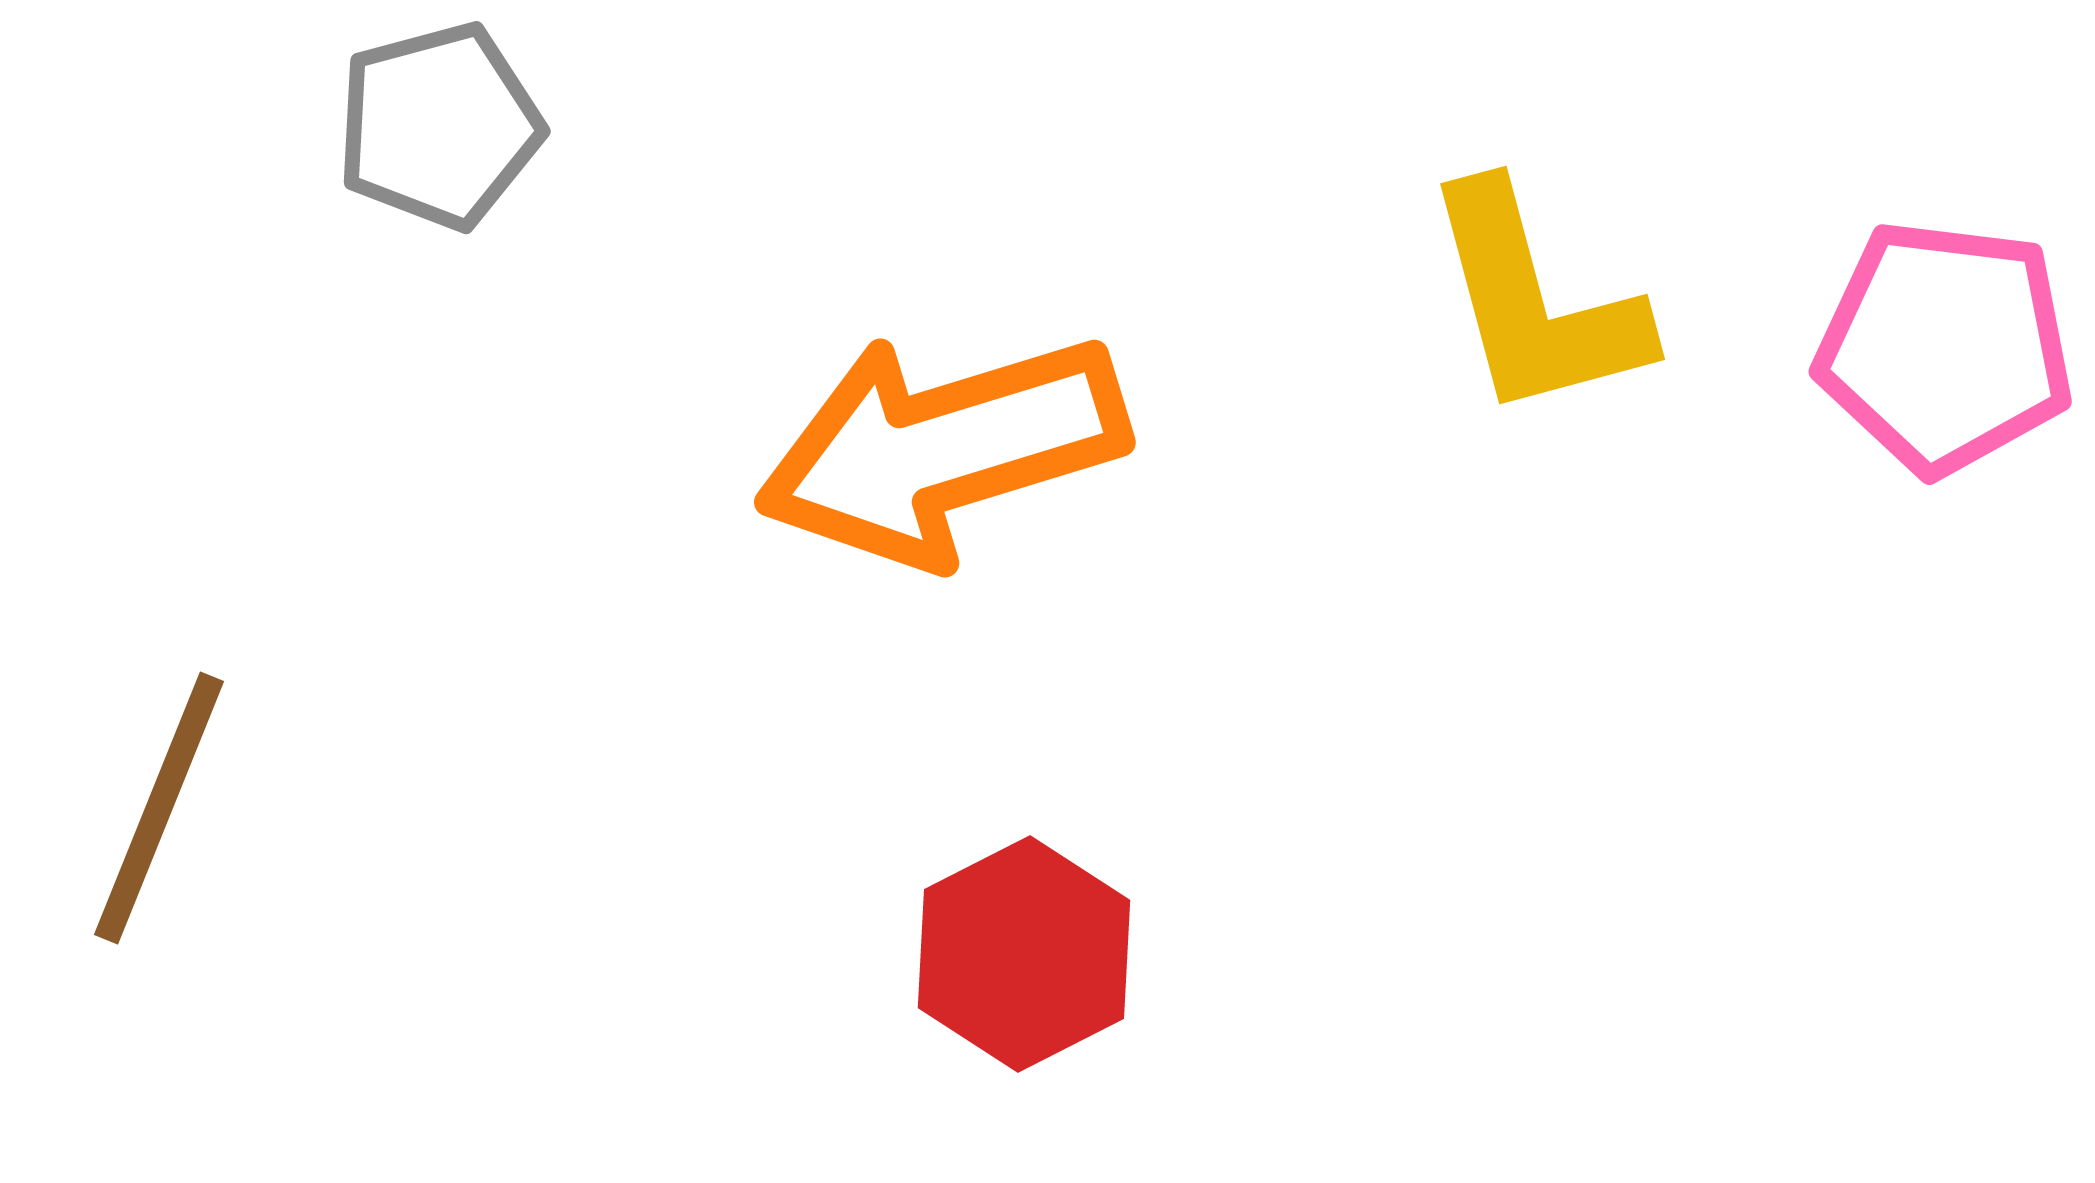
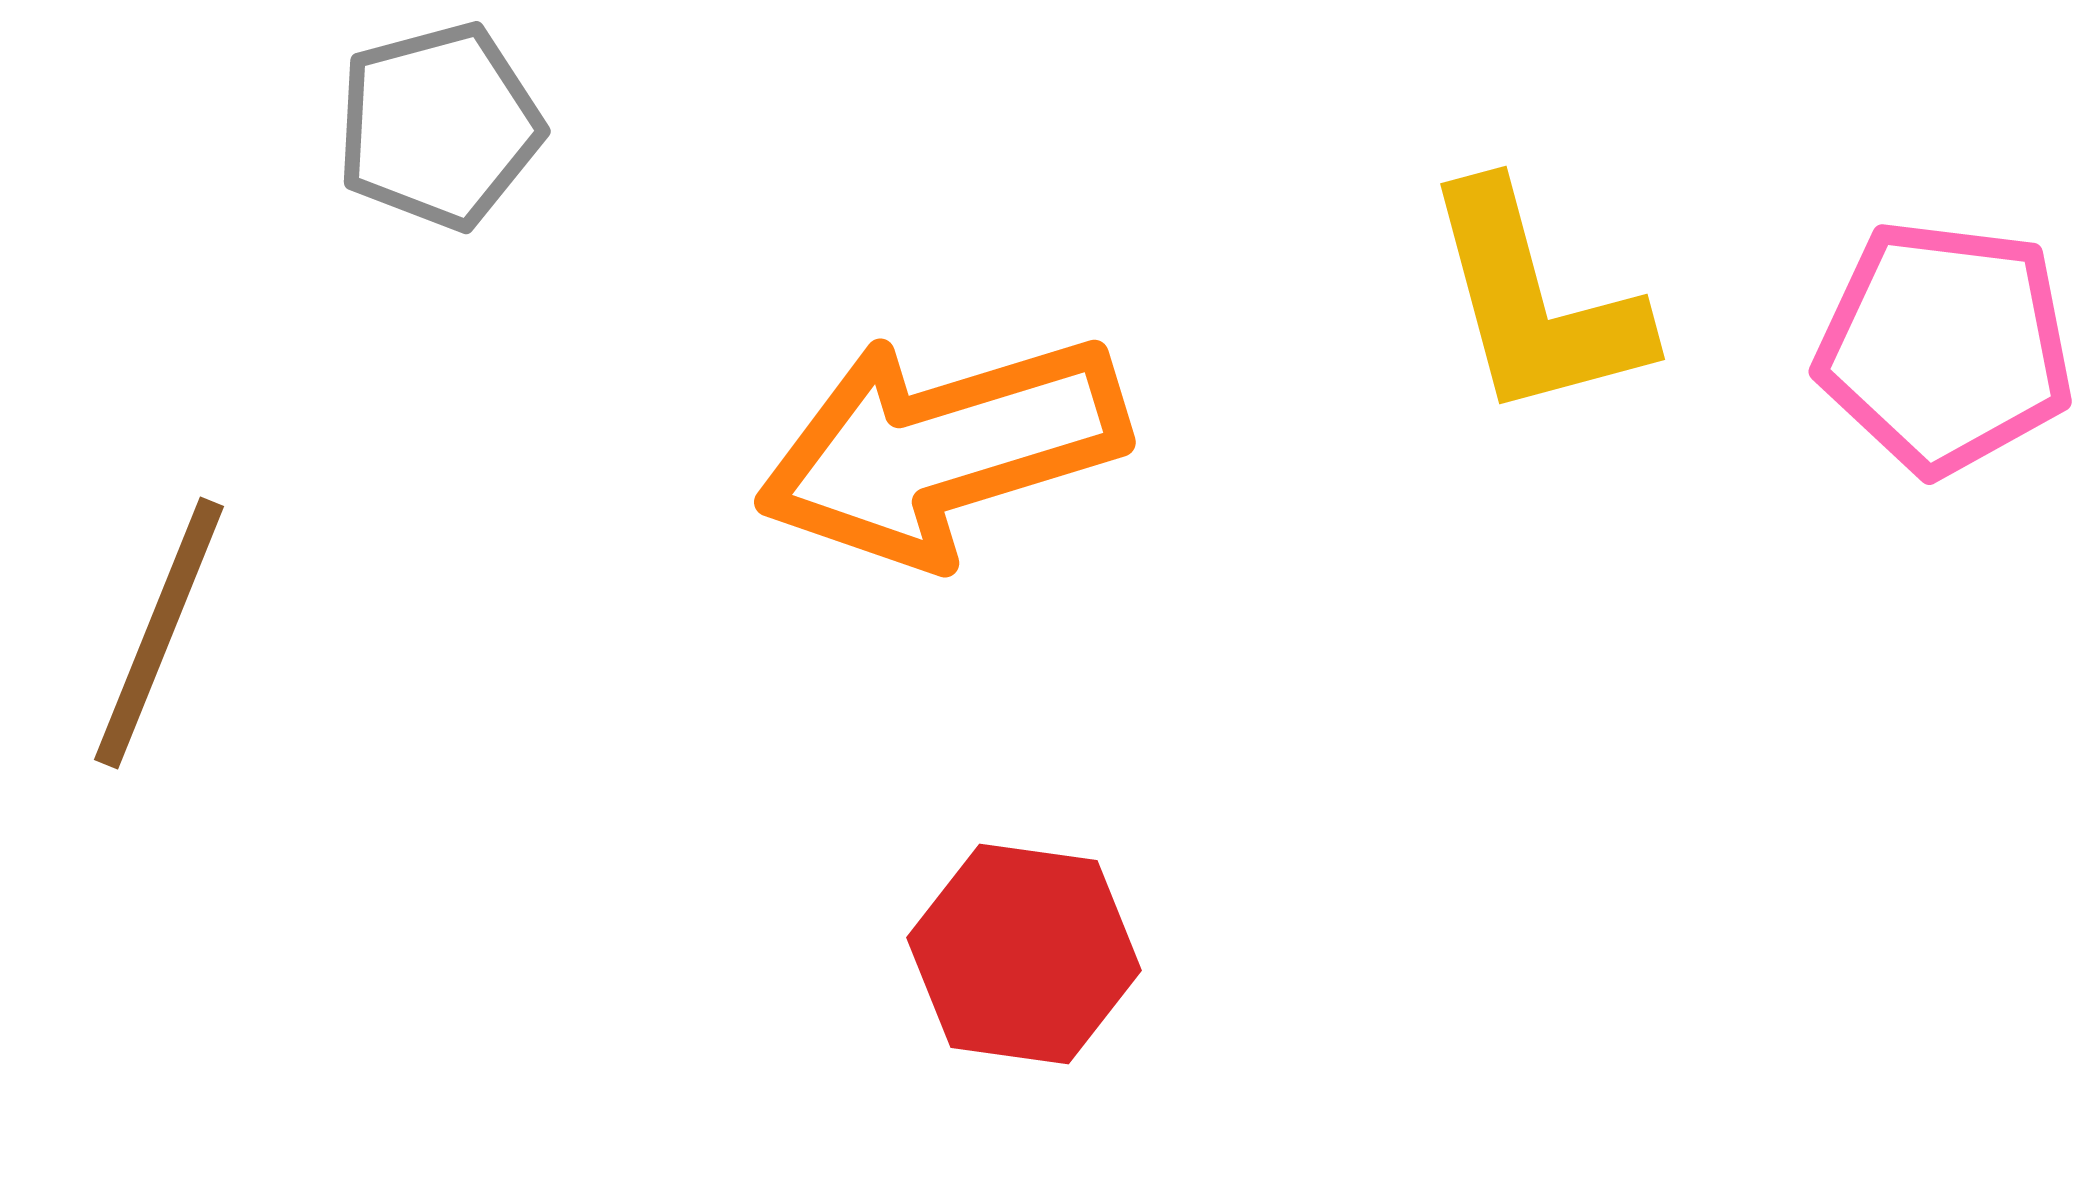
brown line: moved 175 px up
red hexagon: rotated 25 degrees counterclockwise
